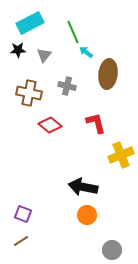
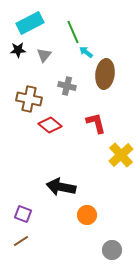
brown ellipse: moved 3 px left
brown cross: moved 6 px down
yellow cross: rotated 20 degrees counterclockwise
black arrow: moved 22 px left
